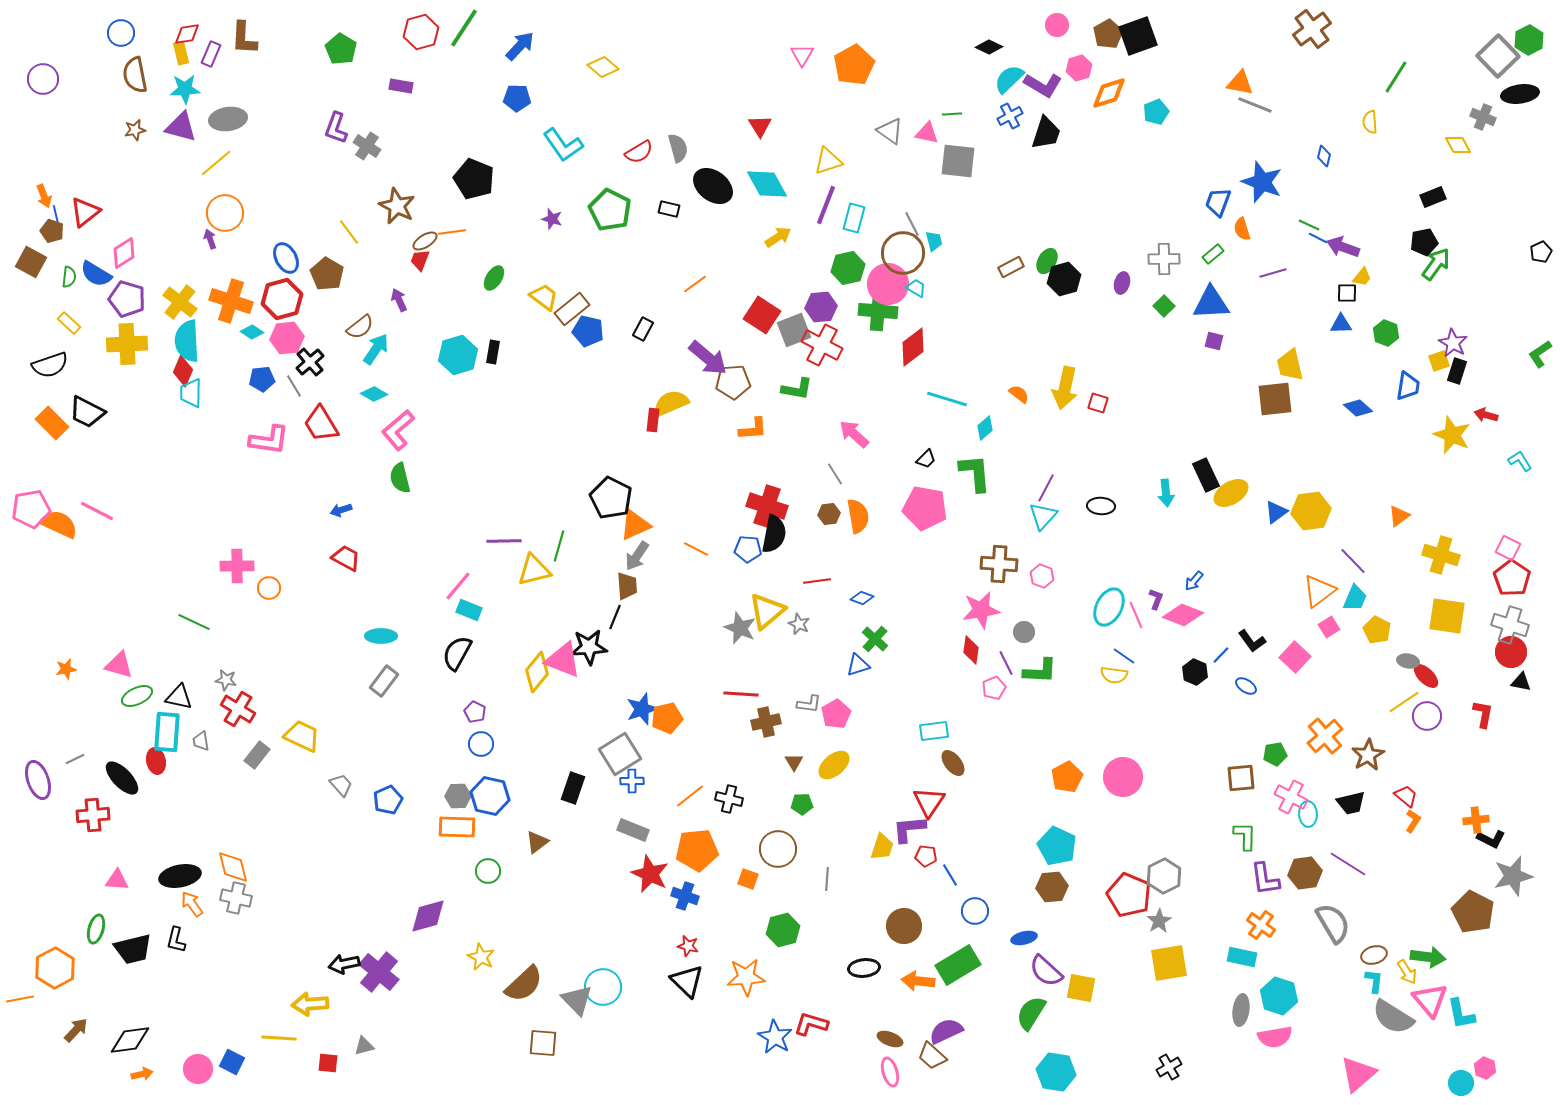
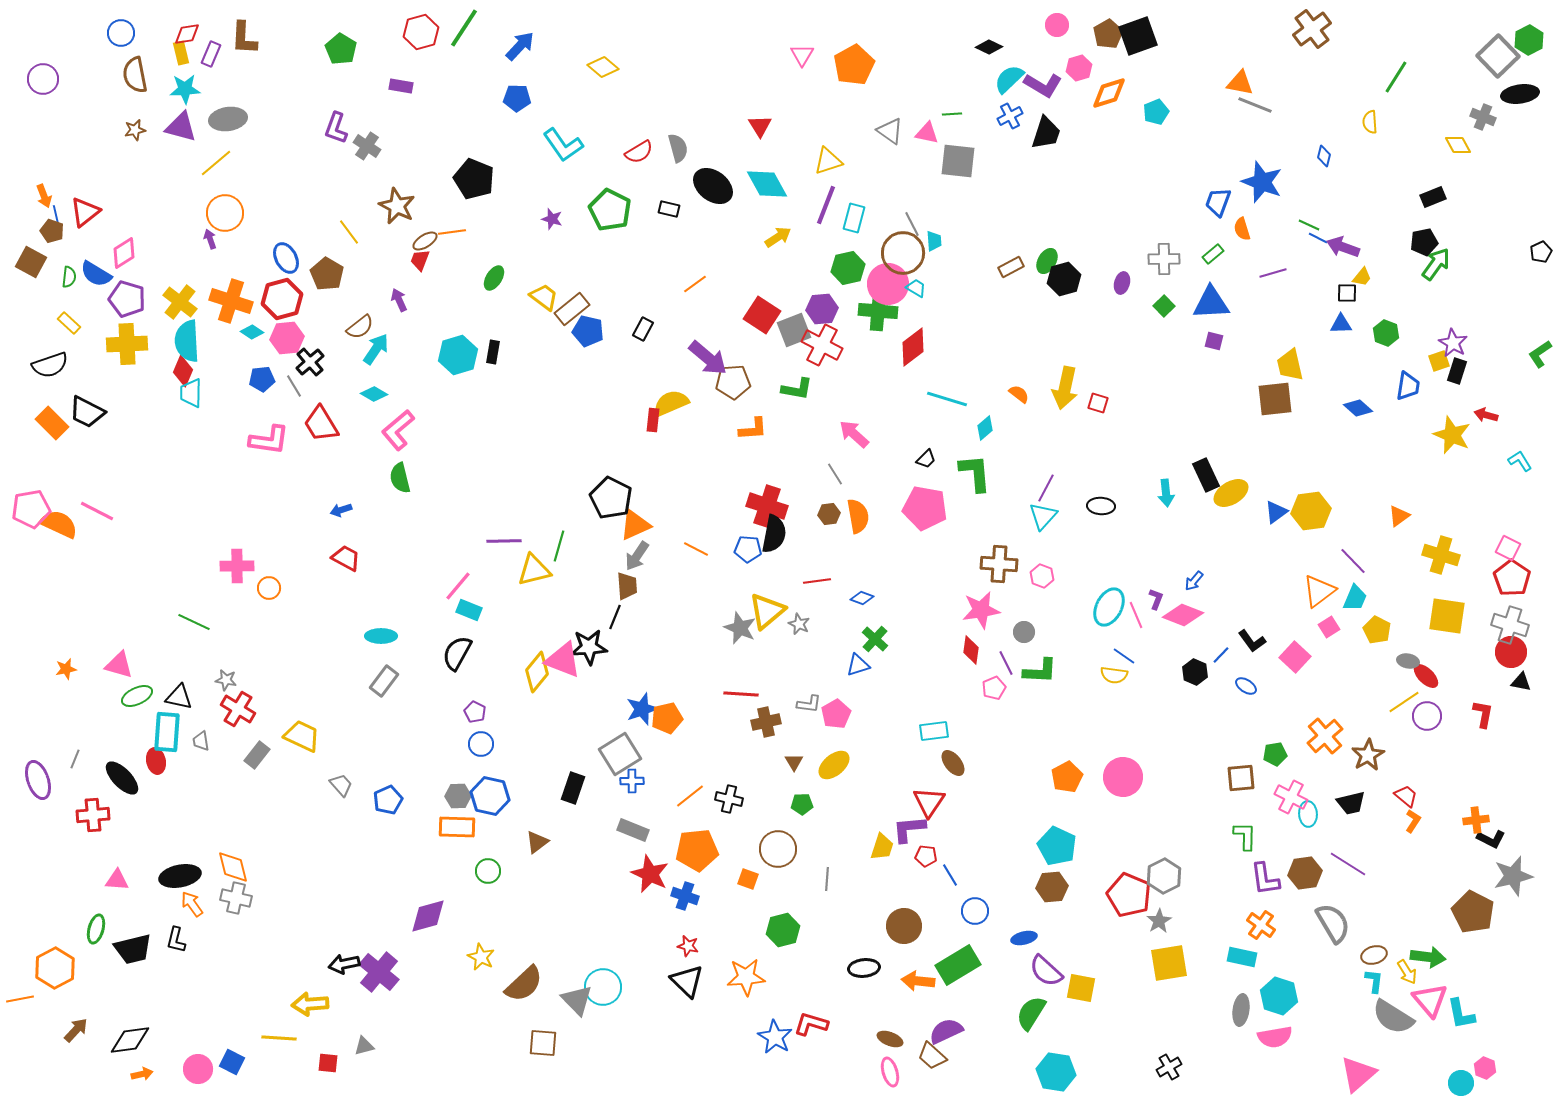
cyan trapezoid at (934, 241): rotated 10 degrees clockwise
purple hexagon at (821, 307): moved 1 px right, 2 px down
gray line at (75, 759): rotated 42 degrees counterclockwise
